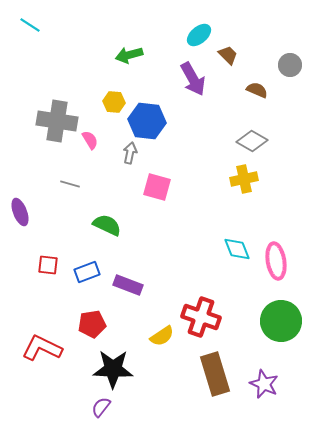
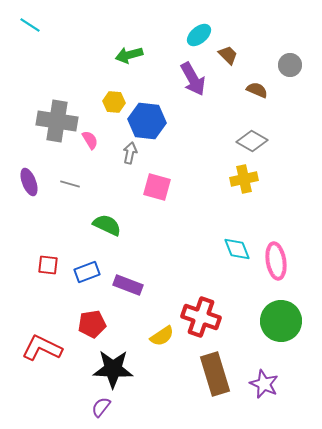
purple ellipse: moved 9 px right, 30 px up
